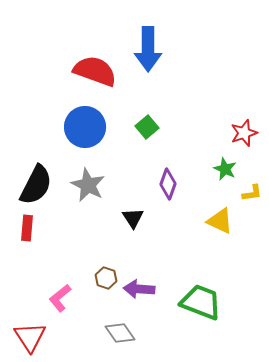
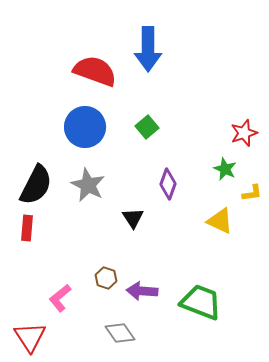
purple arrow: moved 3 px right, 2 px down
